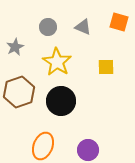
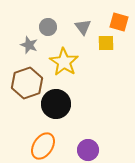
gray triangle: rotated 30 degrees clockwise
gray star: moved 14 px right, 2 px up; rotated 24 degrees counterclockwise
yellow star: moved 7 px right
yellow square: moved 24 px up
brown hexagon: moved 8 px right, 9 px up
black circle: moved 5 px left, 3 px down
orange ellipse: rotated 12 degrees clockwise
